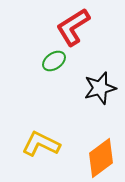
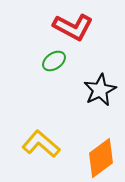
red L-shape: rotated 120 degrees counterclockwise
black star: moved 2 px down; rotated 12 degrees counterclockwise
yellow L-shape: rotated 15 degrees clockwise
